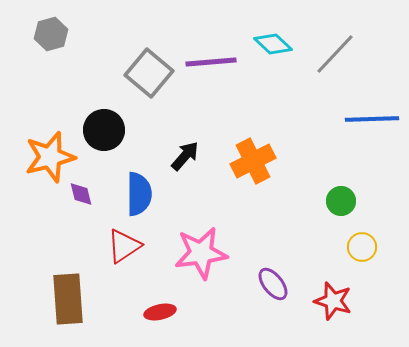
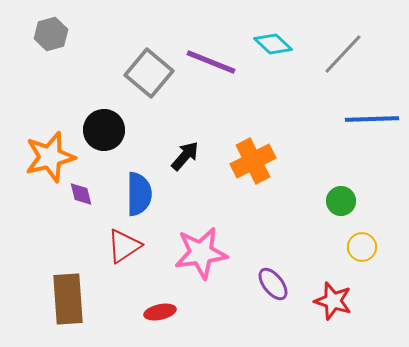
gray line: moved 8 px right
purple line: rotated 27 degrees clockwise
